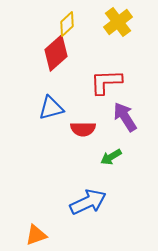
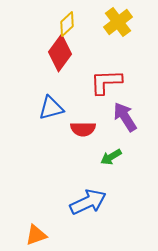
red diamond: moved 4 px right; rotated 12 degrees counterclockwise
